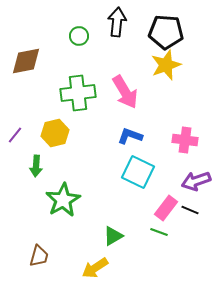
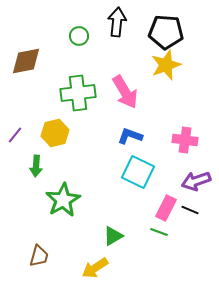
pink rectangle: rotated 10 degrees counterclockwise
